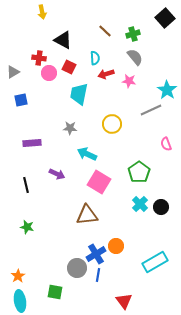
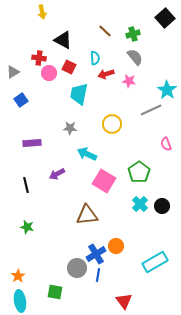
blue square: rotated 24 degrees counterclockwise
purple arrow: rotated 126 degrees clockwise
pink square: moved 5 px right, 1 px up
black circle: moved 1 px right, 1 px up
